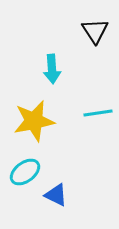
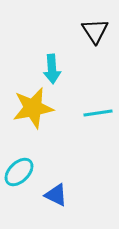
yellow star: moved 1 px left, 13 px up
cyan ellipse: moved 6 px left; rotated 8 degrees counterclockwise
